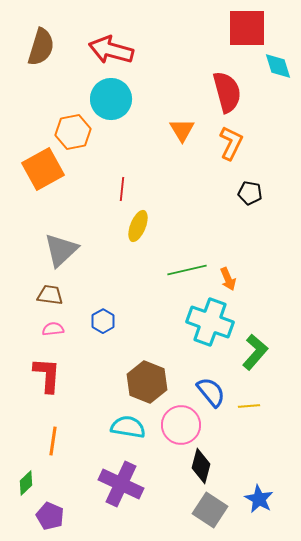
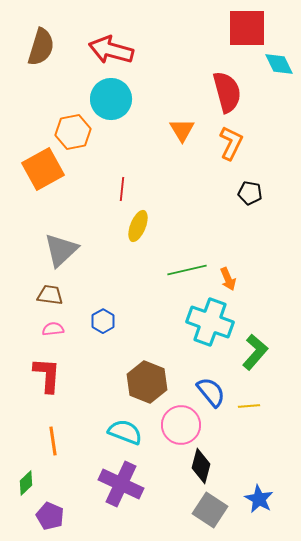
cyan diamond: moved 1 px right, 2 px up; rotated 8 degrees counterclockwise
cyan semicircle: moved 3 px left, 5 px down; rotated 12 degrees clockwise
orange line: rotated 16 degrees counterclockwise
